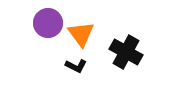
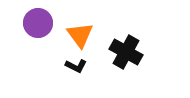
purple circle: moved 10 px left
orange triangle: moved 1 px left, 1 px down
